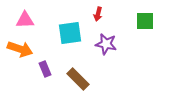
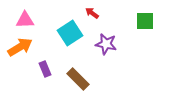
red arrow: moved 6 px left, 1 px up; rotated 112 degrees clockwise
cyan square: rotated 25 degrees counterclockwise
orange arrow: moved 2 px up; rotated 50 degrees counterclockwise
